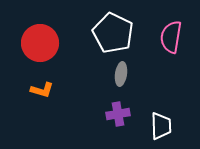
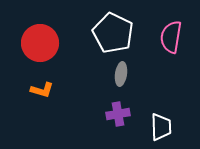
white trapezoid: moved 1 px down
